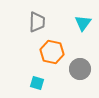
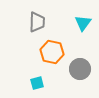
cyan square: rotated 32 degrees counterclockwise
